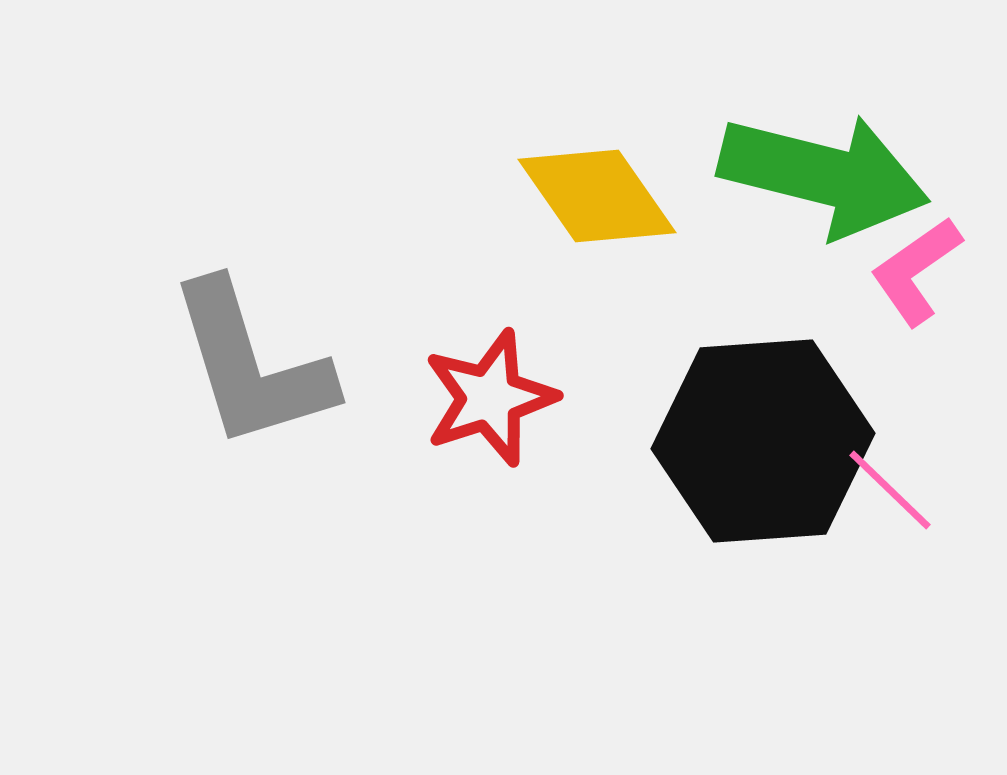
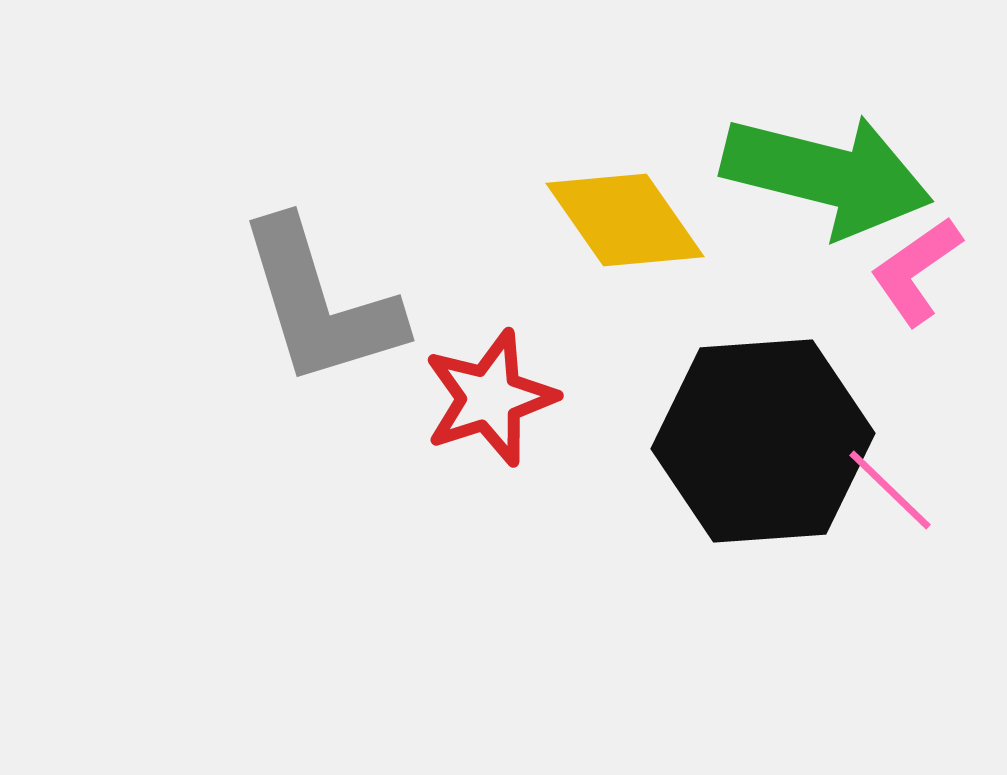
green arrow: moved 3 px right
yellow diamond: moved 28 px right, 24 px down
gray L-shape: moved 69 px right, 62 px up
